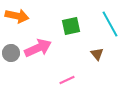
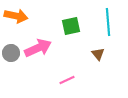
orange arrow: moved 1 px left
cyan line: moved 2 px left, 2 px up; rotated 24 degrees clockwise
brown triangle: moved 1 px right
